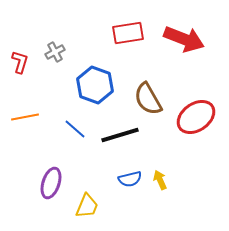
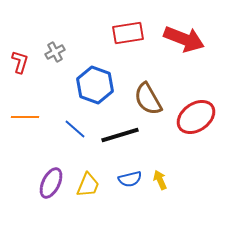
orange line: rotated 12 degrees clockwise
purple ellipse: rotated 8 degrees clockwise
yellow trapezoid: moved 1 px right, 21 px up
